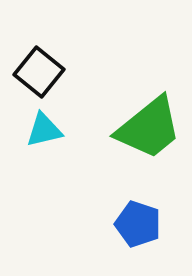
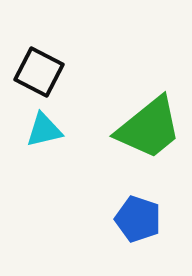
black square: rotated 12 degrees counterclockwise
blue pentagon: moved 5 px up
